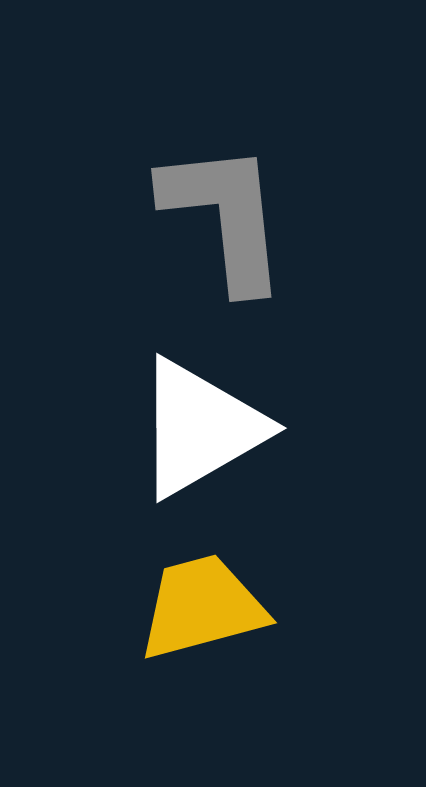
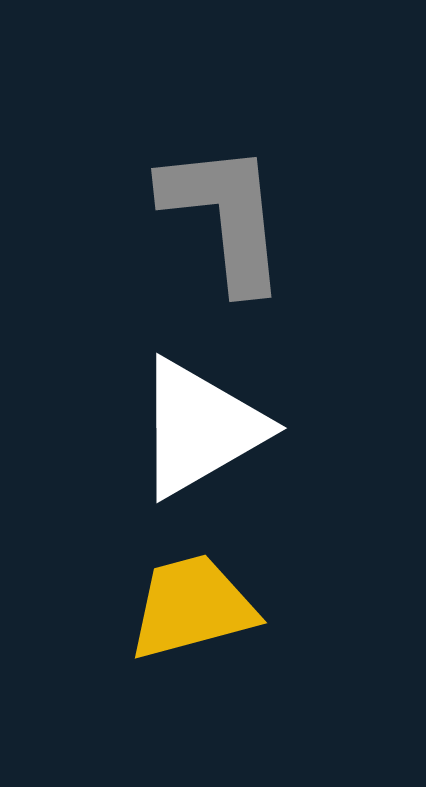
yellow trapezoid: moved 10 px left
